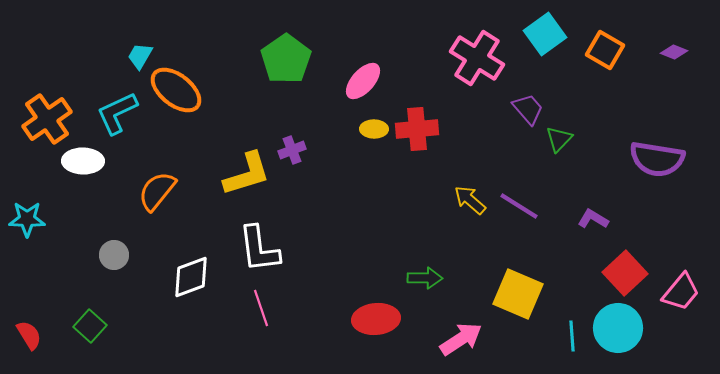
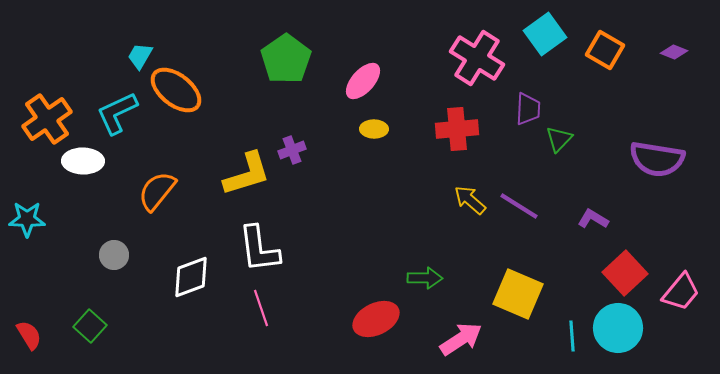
purple trapezoid: rotated 44 degrees clockwise
red cross: moved 40 px right
red ellipse: rotated 21 degrees counterclockwise
